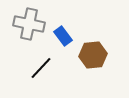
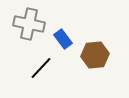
blue rectangle: moved 3 px down
brown hexagon: moved 2 px right
